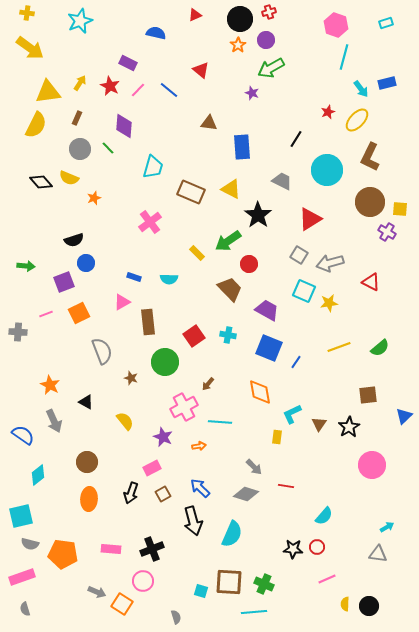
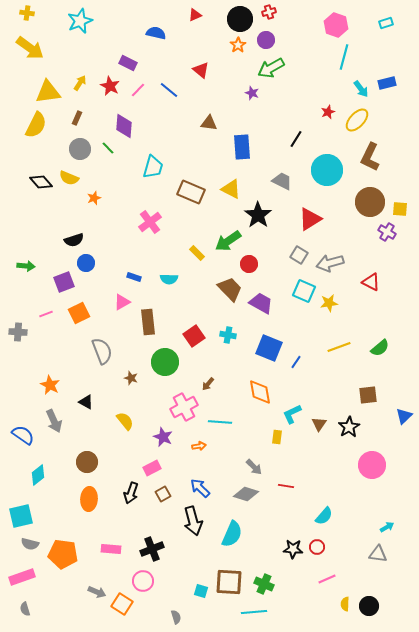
purple trapezoid at (267, 310): moved 6 px left, 7 px up
